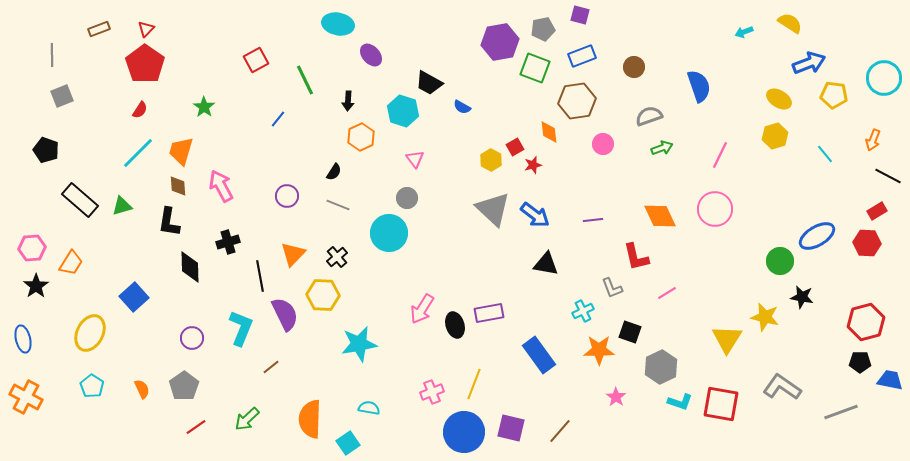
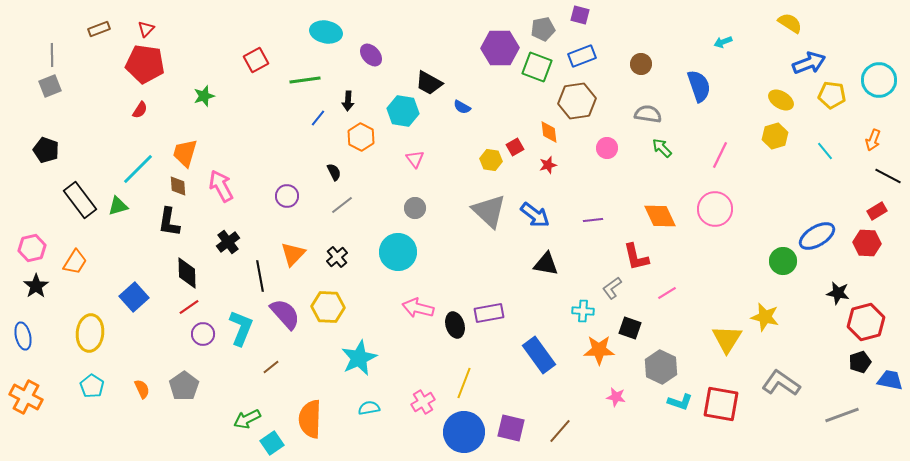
cyan ellipse at (338, 24): moved 12 px left, 8 px down
cyan arrow at (744, 32): moved 21 px left, 10 px down
purple hexagon at (500, 42): moved 6 px down; rotated 9 degrees clockwise
red pentagon at (145, 64): rotated 27 degrees counterclockwise
brown circle at (634, 67): moved 7 px right, 3 px up
green square at (535, 68): moved 2 px right, 1 px up
cyan circle at (884, 78): moved 5 px left, 2 px down
green line at (305, 80): rotated 72 degrees counterclockwise
yellow pentagon at (834, 95): moved 2 px left
gray square at (62, 96): moved 12 px left, 10 px up
yellow ellipse at (779, 99): moved 2 px right, 1 px down
green star at (204, 107): moved 11 px up; rotated 20 degrees clockwise
cyan hexagon at (403, 111): rotated 8 degrees counterclockwise
gray semicircle at (649, 116): moved 1 px left, 2 px up; rotated 28 degrees clockwise
blue line at (278, 119): moved 40 px right, 1 px up
orange hexagon at (361, 137): rotated 8 degrees counterclockwise
pink circle at (603, 144): moved 4 px right, 4 px down
green arrow at (662, 148): rotated 115 degrees counterclockwise
orange trapezoid at (181, 151): moved 4 px right, 2 px down
cyan line at (138, 153): moved 16 px down
cyan line at (825, 154): moved 3 px up
yellow hexagon at (491, 160): rotated 20 degrees counterclockwise
red star at (533, 165): moved 15 px right
black semicircle at (334, 172): rotated 60 degrees counterclockwise
gray circle at (407, 198): moved 8 px right, 10 px down
black rectangle at (80, 200): rotated 12 degrees clockwise
gray line at (338, 205): moved 4 px right; rotated 60 degrees counterclockwise
green triangle at (122, 206): moved 4 px left
gray triangle at (493, 209): moved 4 px left, 2 px down
cyan circle at (389, 233): moved 9 px right, 19 px down
black cross at (228, 242): rotated 20 degrees counterclockwise
pink hexagon at (32, 248): rotated 8 degrees counterclockwise
green circle at (780, 261): moved 3 px right
orange trapezoid at (71, 263): moved 4 px right, 1 px up
black diamond at (190, 267): moved 3 px left, 6 px down
gray L-shape at (612, 288): rotated 75 degrees clockwise
yellow hexagon at (323, 295): moved 5 px right, 12 px down
black star at (802, 297): moved 36 px right, 4 px up
pink arrow at (422, 309): moved 4 px left, 1 px up; rotated 72 degrees clockwise
cyan cross at (583, 311): rotated 30 degrees clockwise
purple semicircle at (285, 314): rotated 16 degrees counterclockwise
black square at (630, 332): moved 4 px up
yellow ellipse at (90, 333): rotated 21 degrees counterclockwise
purple circle at (192, 338): moved 11 px right, 4 px up
blue ellipse at (23, 339): moved 3 px up
cyan star at (359, 344): moved 14 px down; rotated 15 degrees counterclockwise
black pentagon at (860, 362): rotated 20 degrees counterclockwise
gray hexagon at (661, 367): rotated 8 degrees counterclockwise
yellow line at (474, 384): moved 10 px left, 1 px up
gray L-shape at (782, 387): moved 1 px left, 4 px up
pink cross at (432, 392): moved 9 px left, 10 px down; rotated 10 degrees counterclockwise
pink star at (616, 397): rotated 24 degrees counterclockwise
cyan semicircle at (369, 408): rotated 20 degrees counterclockwise
gray line at (841, 412): moved 1 px right, 3 px down
green arrow at (247, 419): rotated 16 degrees clockwise
red line at (196, 427): moved 7 px left, 120 px up
cyan square at (348, 443): moved 76 px left
